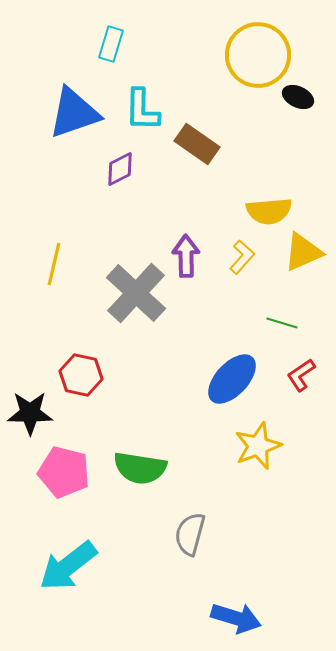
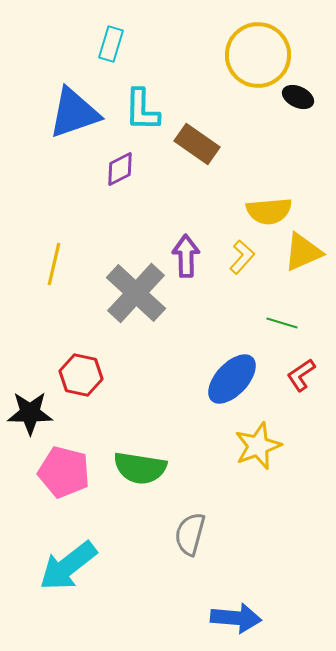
blue arrow: rotated 12 degrees counterclockwise
